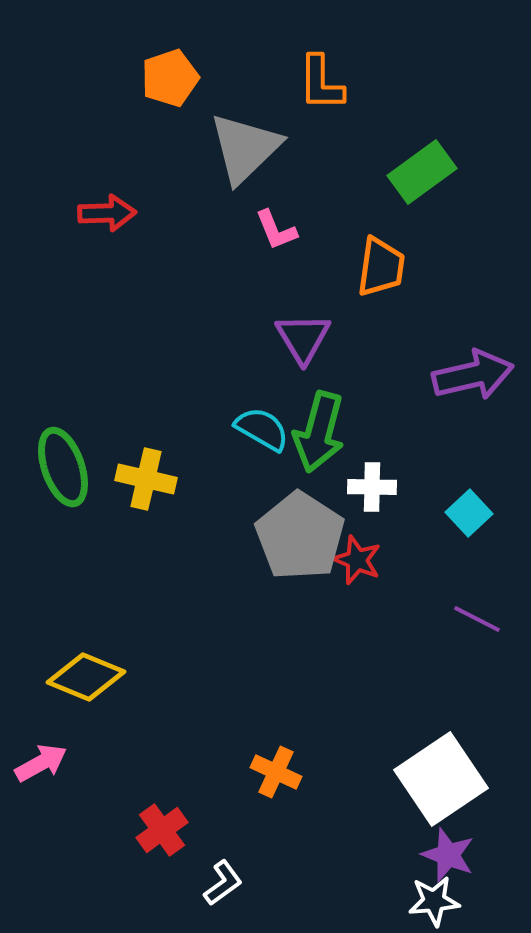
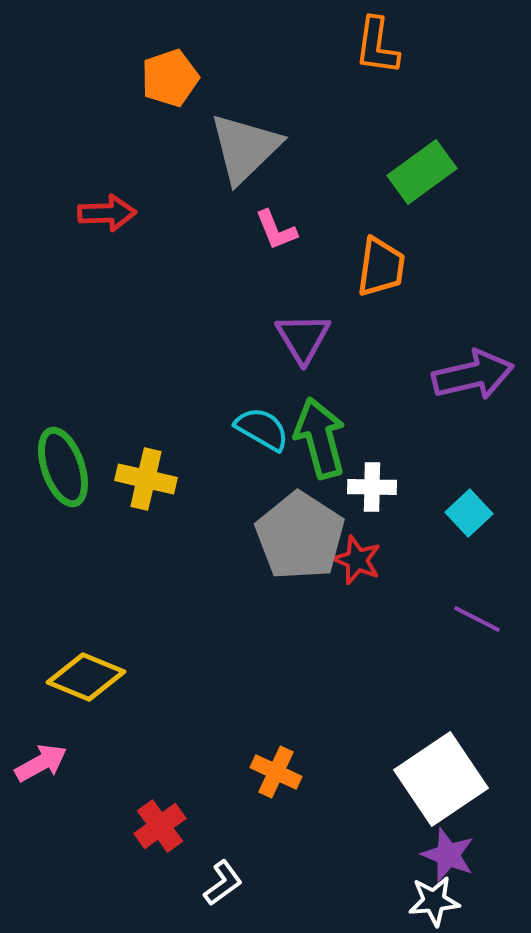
orange L-shape: moved 56 px right, 37 px up; rotated 8 degrees clockwise
green arrow: moved 1 px right, 6 px down; rotated 150 degrees clockwise
red cross: moved 2 px left, 4 px up
